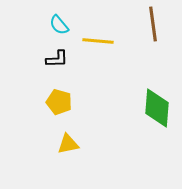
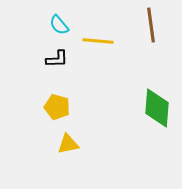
brown line: moved 2 px left, 1 px down
yellow pentagon: moved 2 px left, 5 px down
